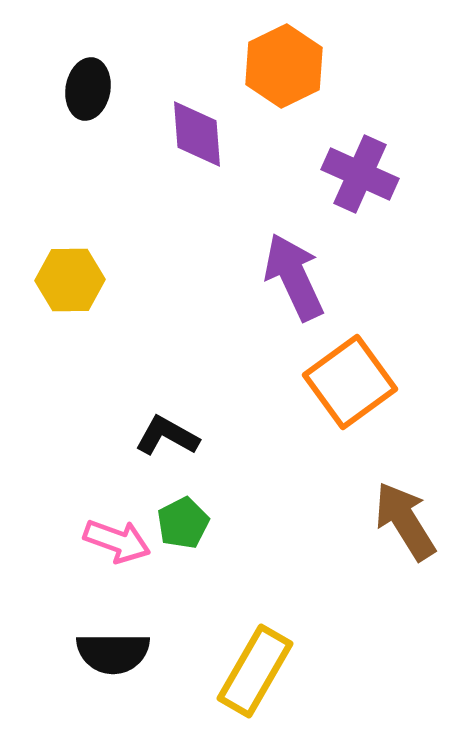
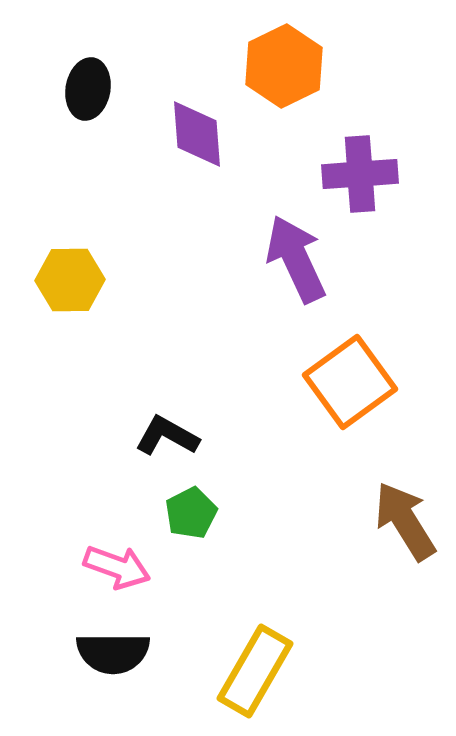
purple cross: rotated 28 degrees counterclockwise
purple arrow: moved 2 px right, 18 px up
green pentagon: moved 8 px right, 10 px up
pink arrow: moved 26 px down
